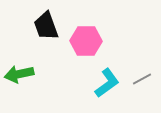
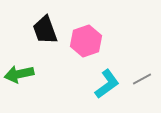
black trapezoid: moved 1 px left, 4 px down
pink hexagon: rotated 20 degrees counterclockwise
cyan L-shape: moved 1 px down
